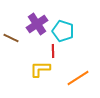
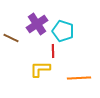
orange line: moved 1 px right; rotated 30 degrees clockwise
